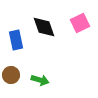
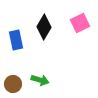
black diamond: rotated 50 degrees clockwise
brown circle: moved 2 px right, 9 px down
